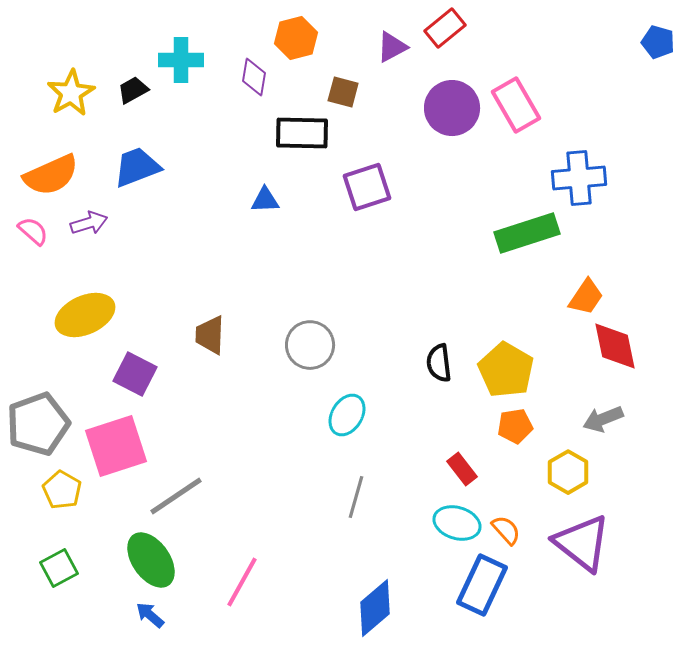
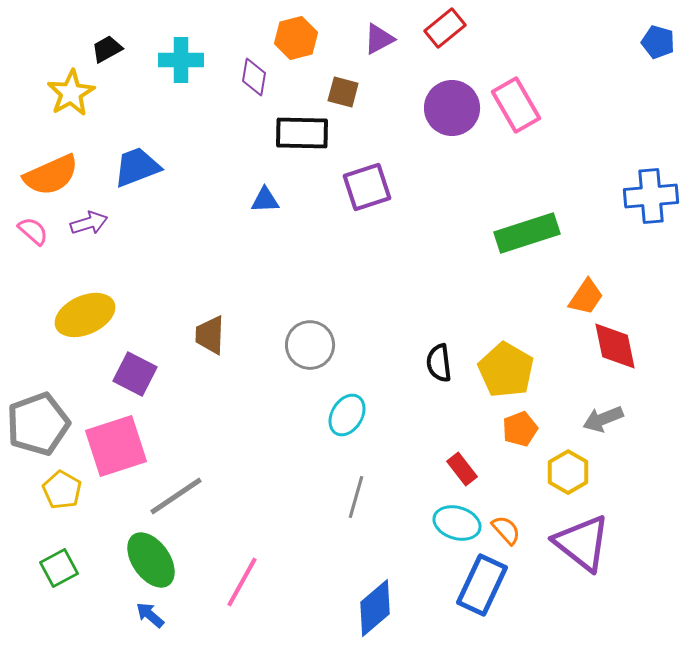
purple triangle at (392, 47): moved 13 px left, 8 px up
black trapezoid at (133, 90): moved 26 px left, 41 px up
blue cross at (579, 178): moved 72 px right, 18 px down
orange pentagon at (515, 426): moved 5 px right, 3 px down; rotated 12 degrees counterclockwise
